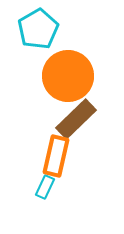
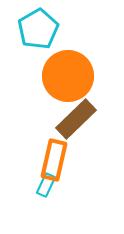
orange rectangle: moved 2 px left, 4 px down
cyan rectangle: moved 1 px right, 2 px up
